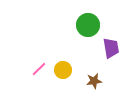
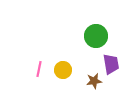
green circle: moved 8 px right, 11 px down
purple trapezoid: moved 16 px down
pink line: rotated 35 degrees counterclockwise
